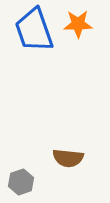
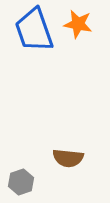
orange star: rotated 12 degrees clockwise
